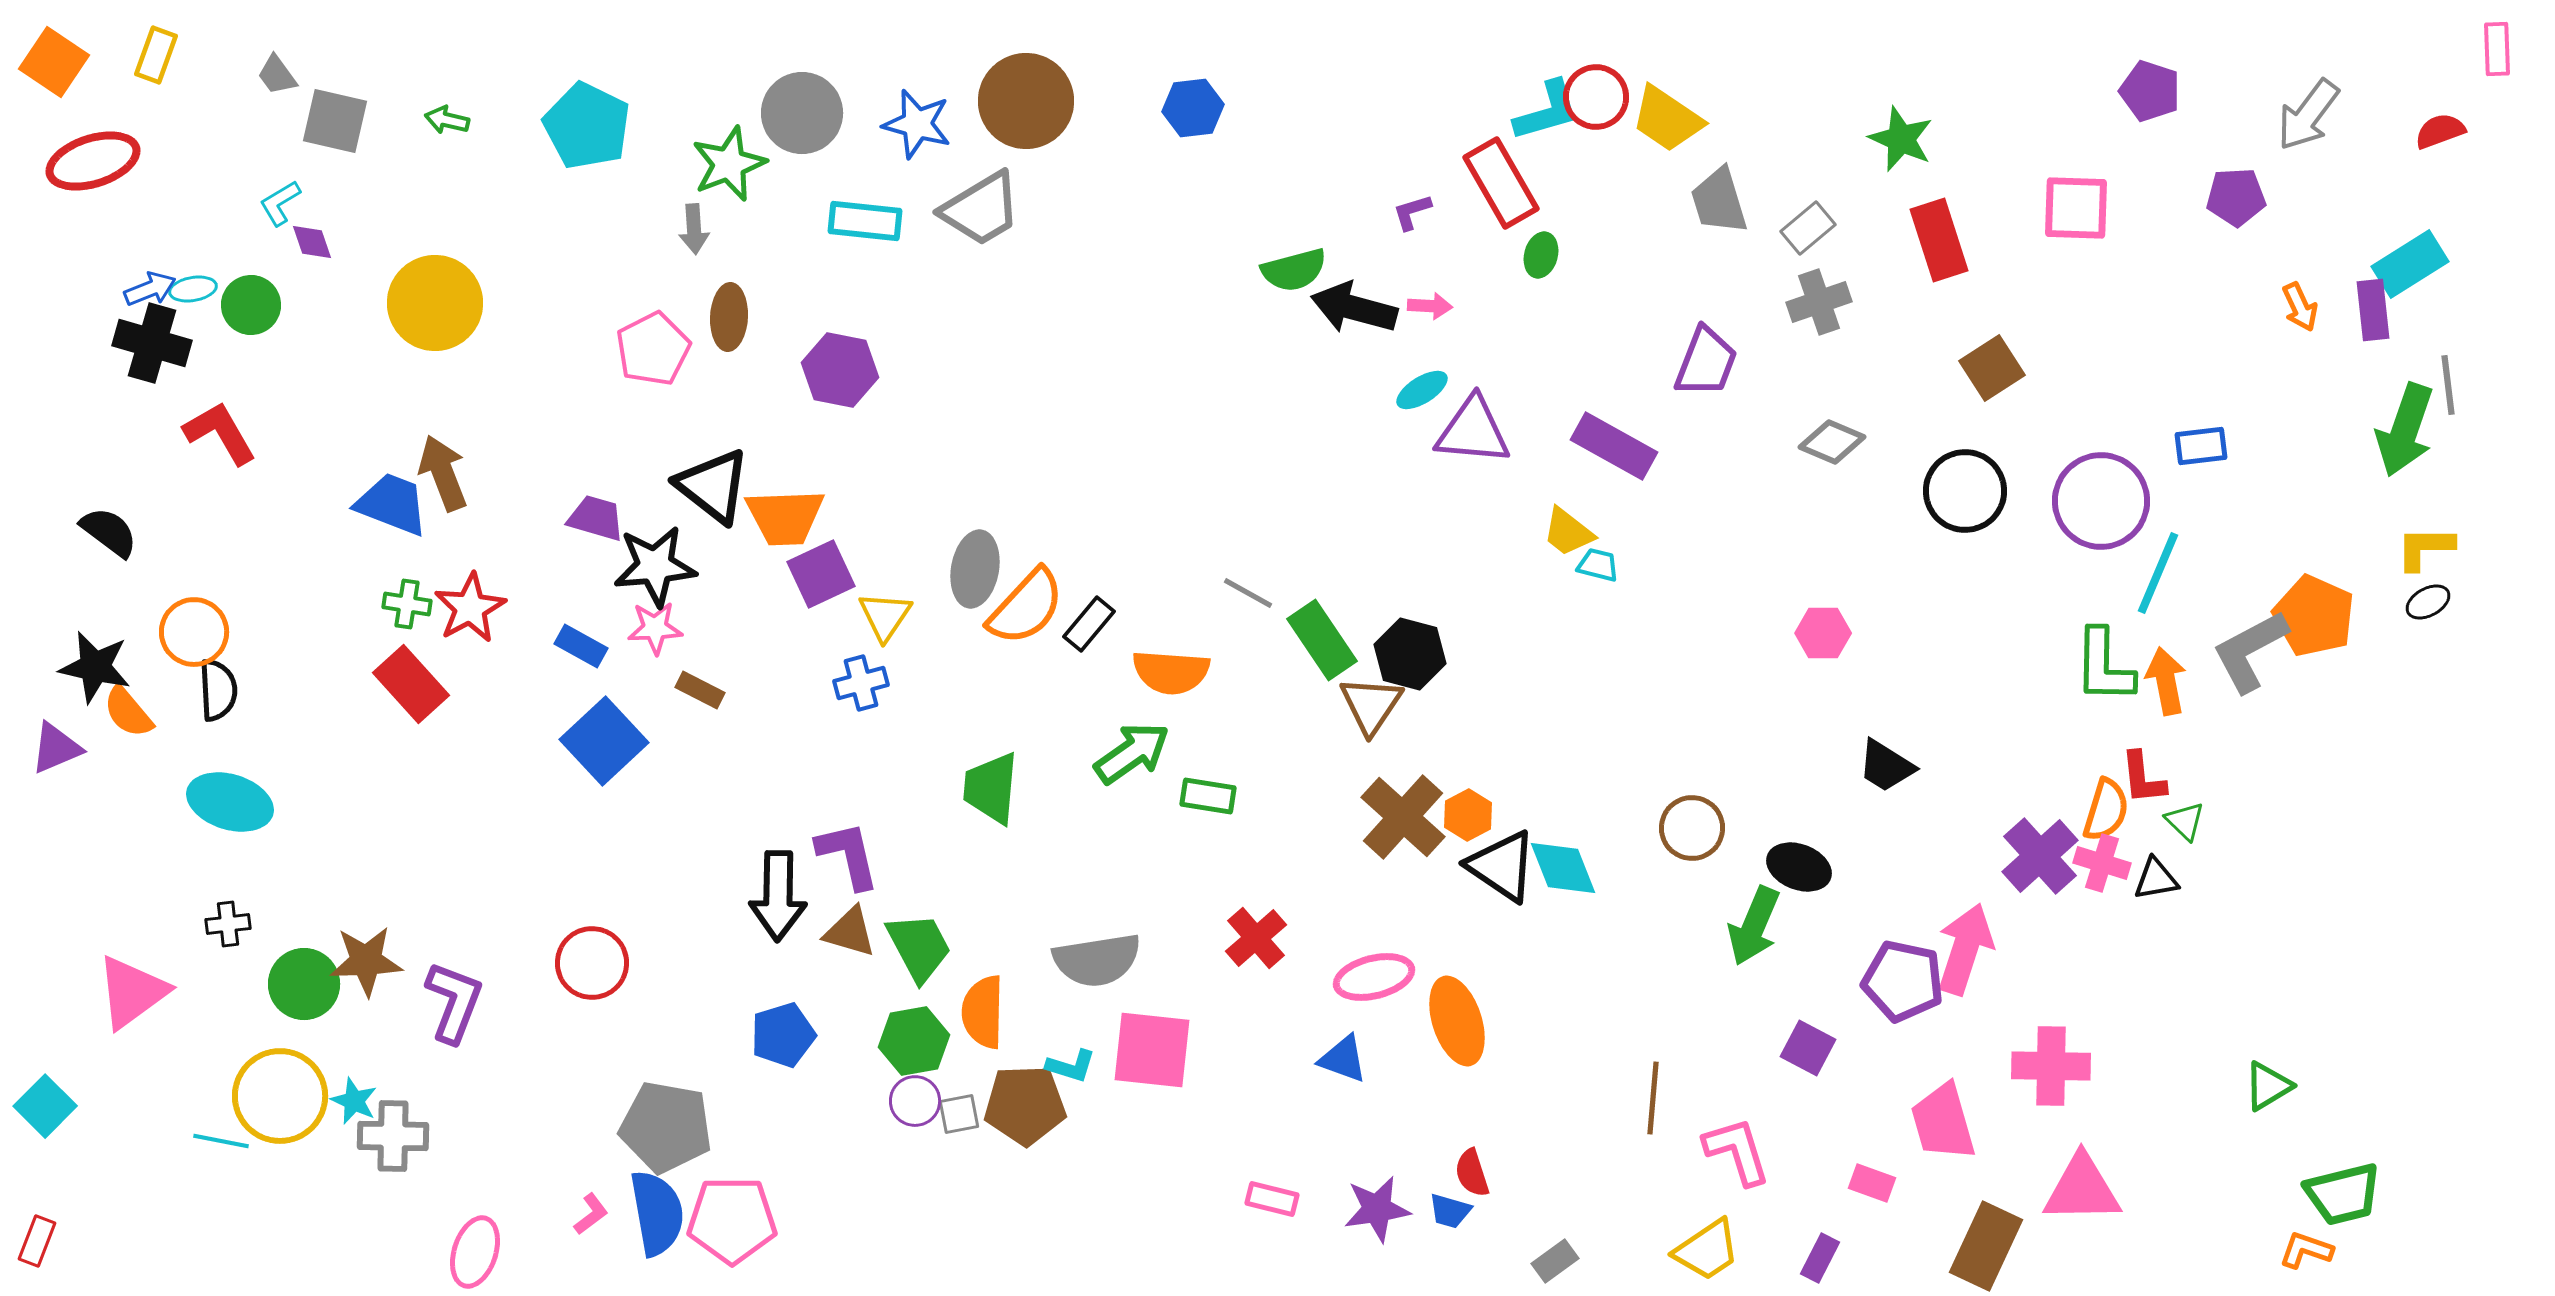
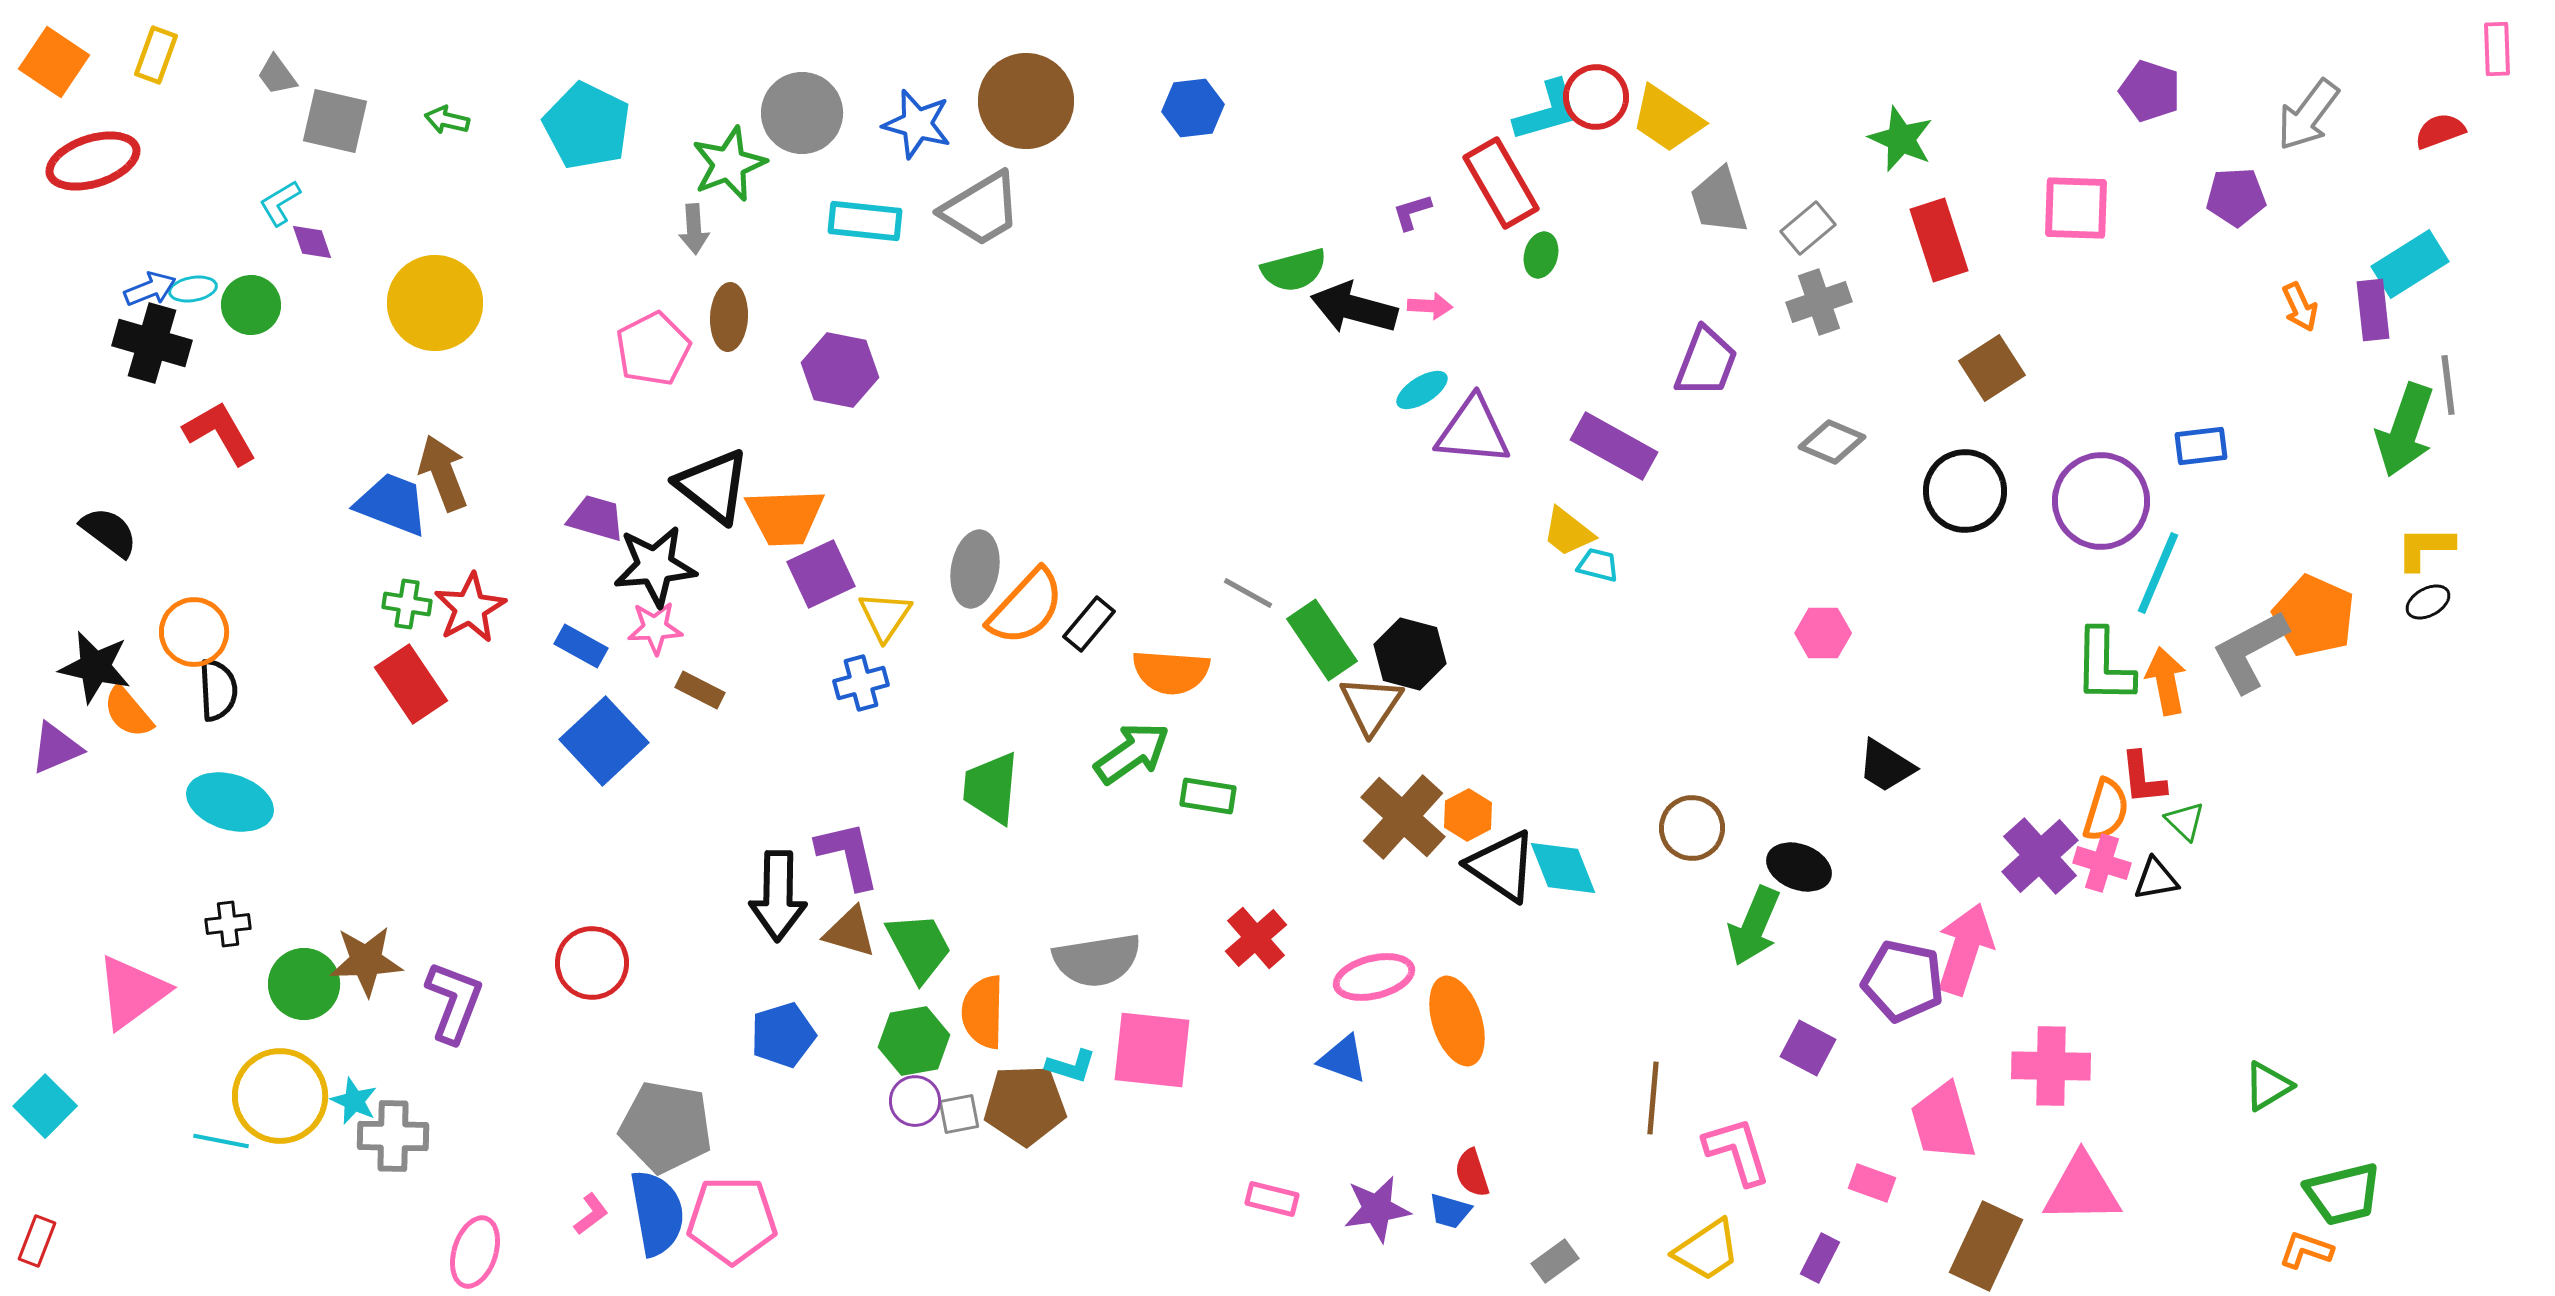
red rectangle at (411, 684): rotated 8 degrees clockwise
